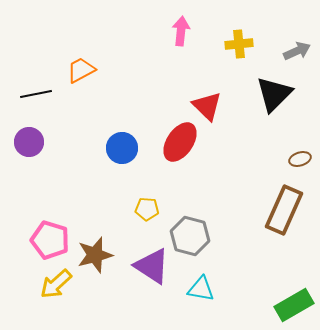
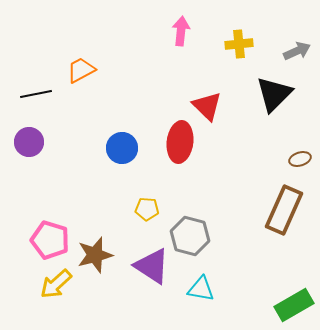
red ellipse: rotated 27 degrees counterclockwise
